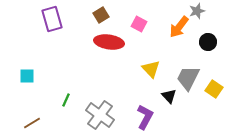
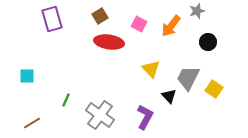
brown square: moved 1 px left, 1 px down
orange arrow: moved 8 px left, 1 px up
